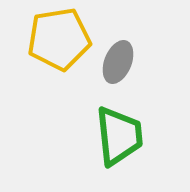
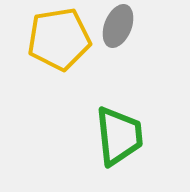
gray ellipse: moved 36 px up
